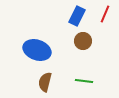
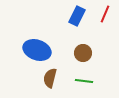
brown circle: moved 12 px down
brown semicircle: moved 5 px right, 4 px up
